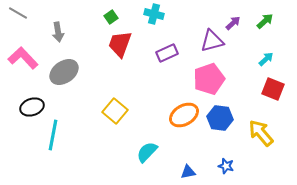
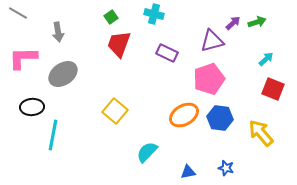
green arrow: moved 8 px left, 1 px down; rotated 24 degrees clockwise
red trapezoid: moved 1 px left
purple rectangle: rotated 50 degrees clockwise
pink L-shape: rotated 48 degrees counterclockwise
gray ellipse: moved 1 px left, 2 px down
black ellipse: rotated 15 degrees clockwise
blue star: moved 2 px down
